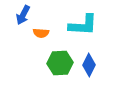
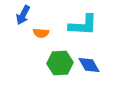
blue diamond: rotated 55 degrees counterclockwise
